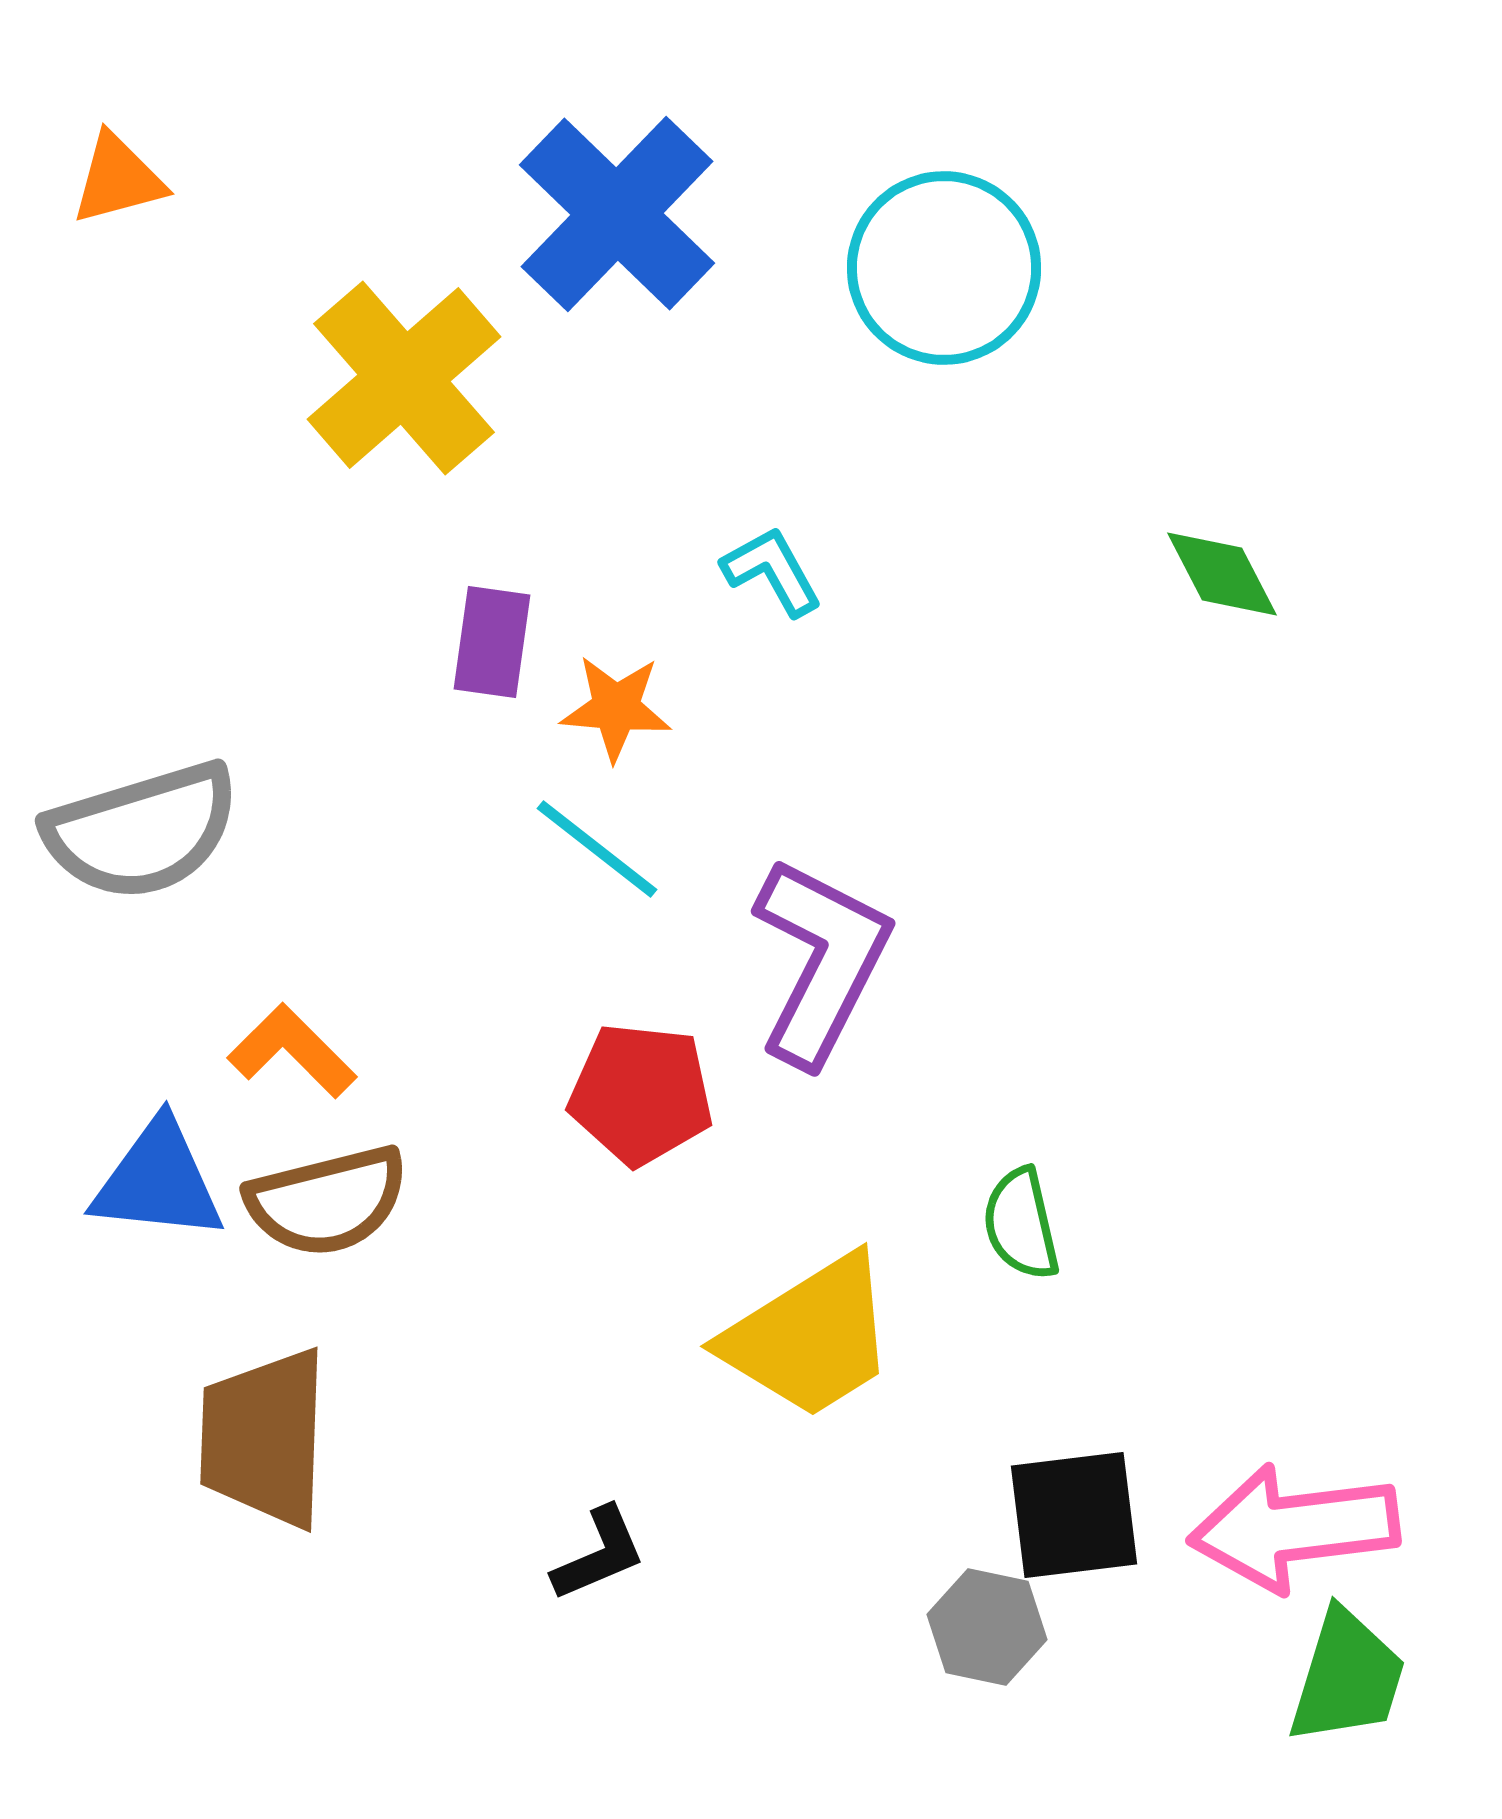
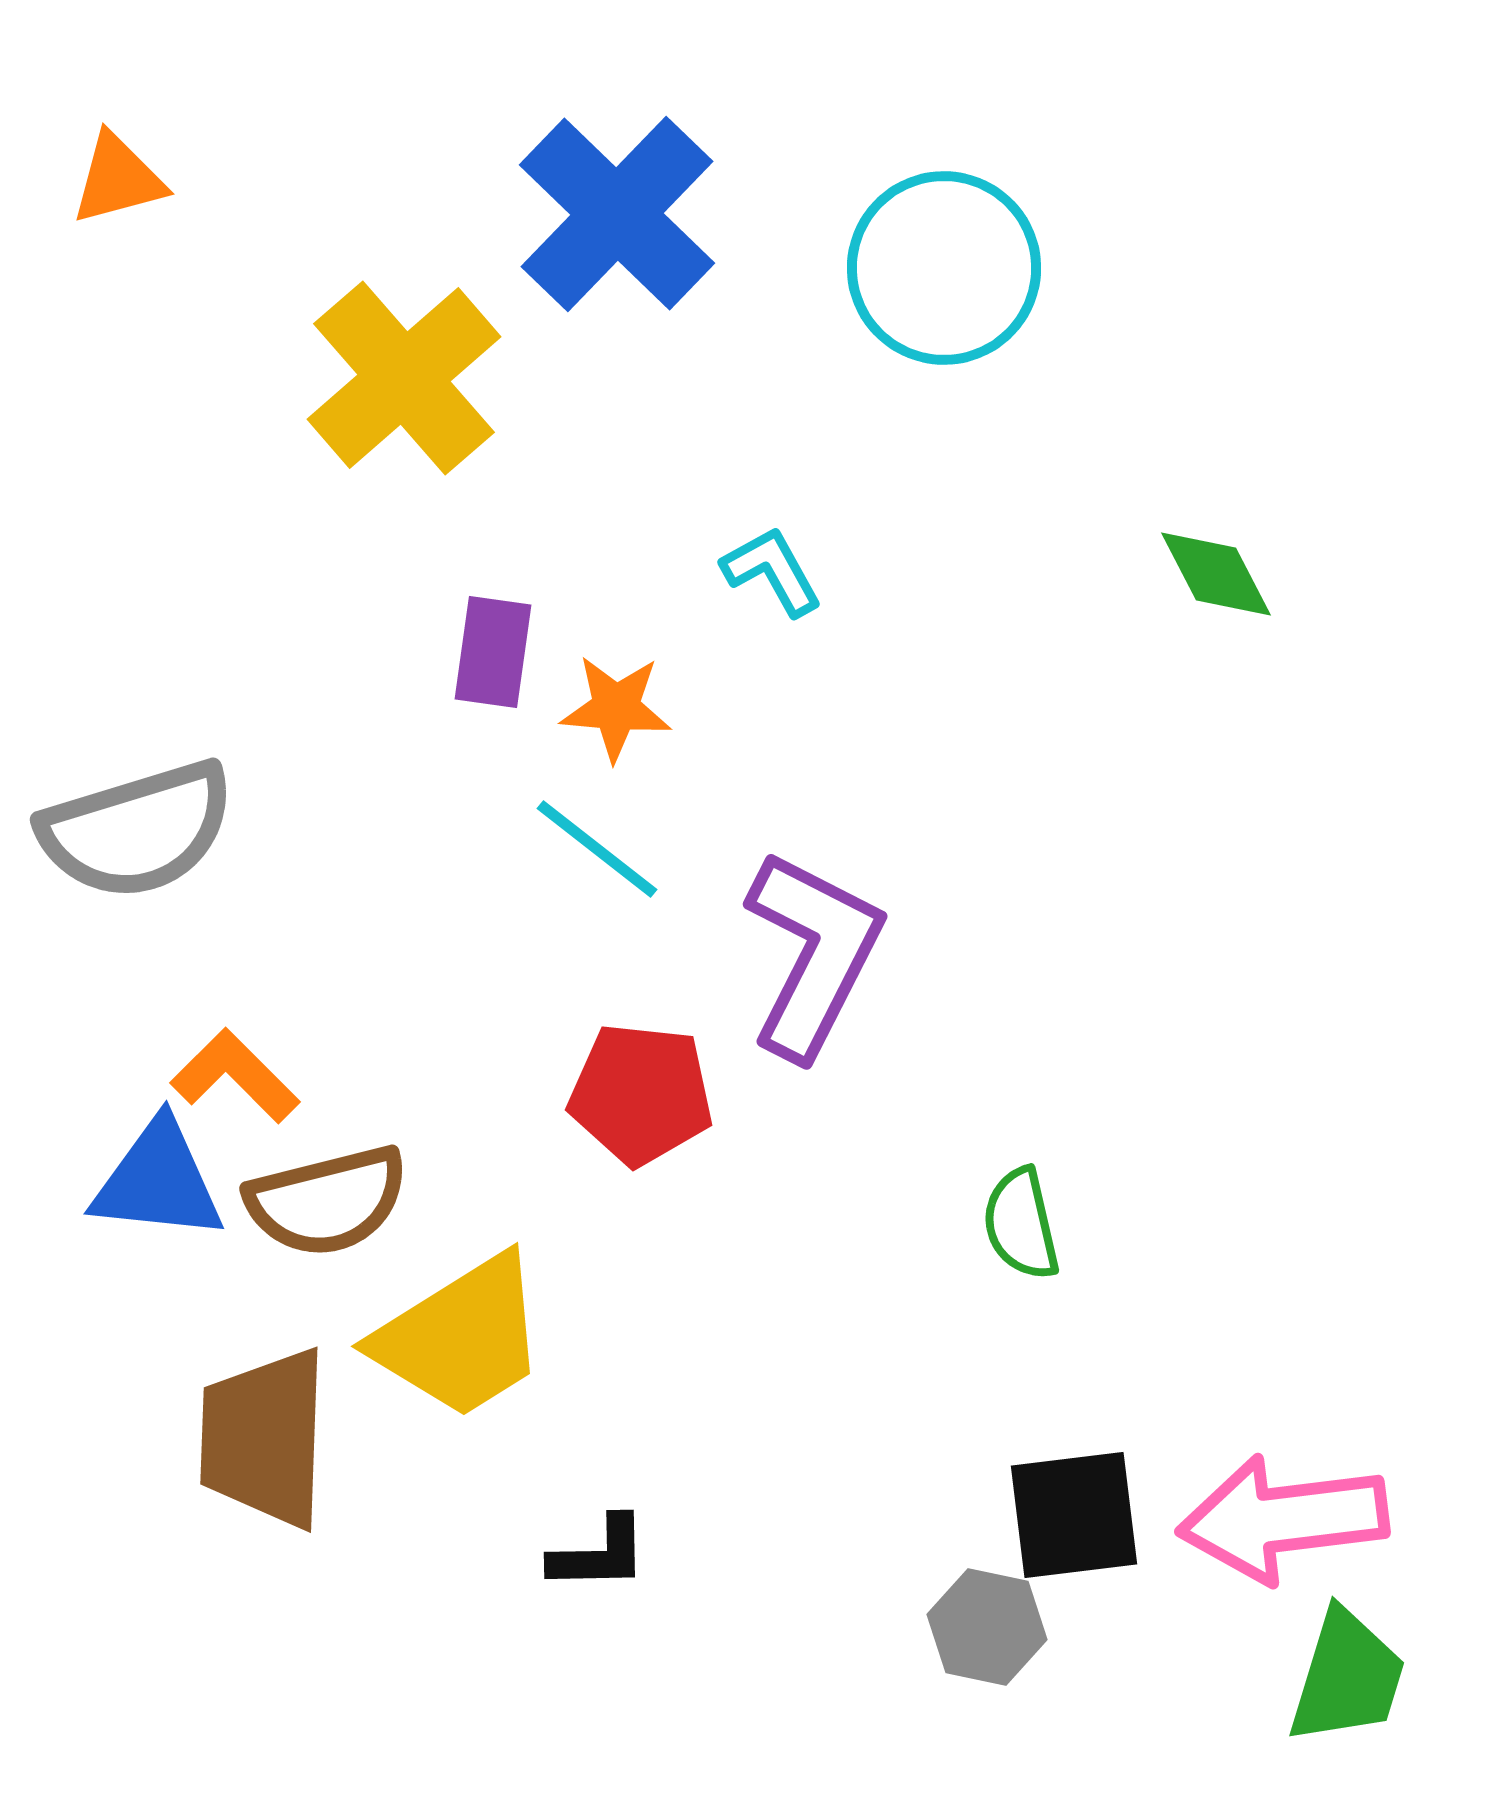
green diamond: moved 6 px left
purple rectangle: moved 1 px right, 10 px down
gray semicircle: moved 5 px left, 1 px up
purple L-shape: moved 8 px left, 7 px up
orange L-shape: moved 57 px left, 25 px down
yellow trapezoid: moved 349 px left
pink arrow: moved 11 px left, 9 px up
black L-shape: rotated 22 degrees clockwise
